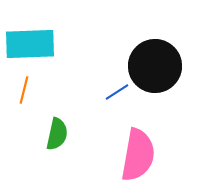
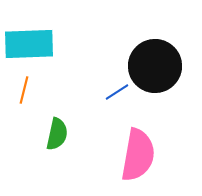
cyan rectangle: moved 1 px left
